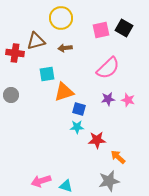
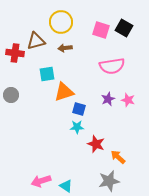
yellow circle: moved 4 px down
pink square: rotated 30 degrees clockwise
pink semicircle: moved 4 px right, 2 px up; rotated 35 degrees clockwise
purple star: rotated 16 degrees counterclockwise
red star: moved 1 px left, 4 px down; rotated 24 degrees clockwise
cyan triangle: rotated 16 degrees clockwise
